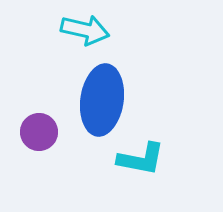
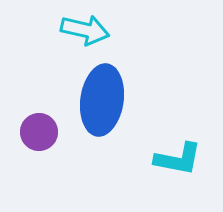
cyan L-shape: moved 37 px right
